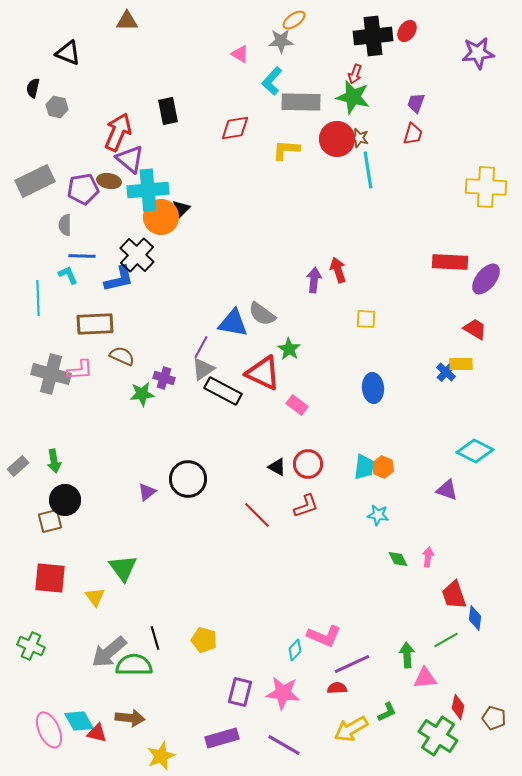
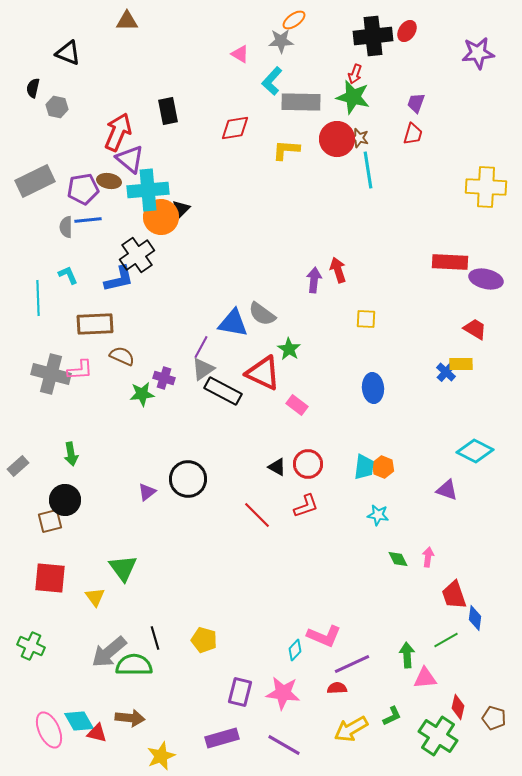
gray semicircle at (65, 225): moved 1 px right, 2 px down
black cross at (137, 255): rotated 12 degrees clockwise
blue line at (82, 256): moved 6 px right, 36 px up; rotated 8 degrees counterclockwise
purple ellipse at (486, 279): rotated 64 degrees clockwise
green arrow at (54, 461): moved 17 px right, 7 px up
green L-shape at (387, 712): moved 5 px right, 4 px down
